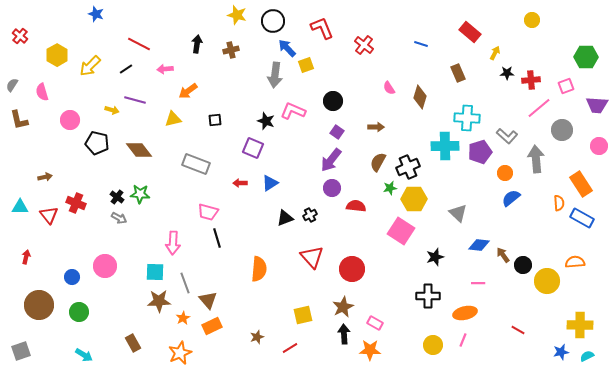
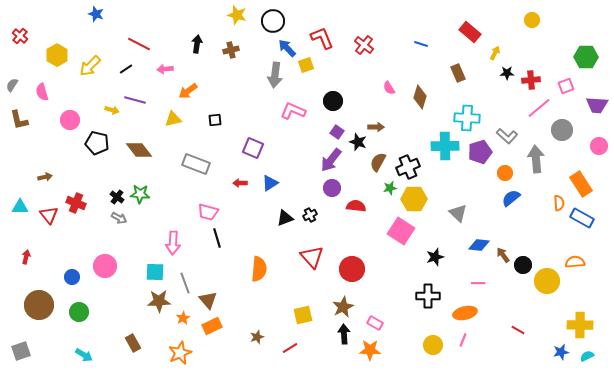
red L-shape at (322, 28): moved 10 px down
black star at (266, 121): moved 92 px right, 21 px down
